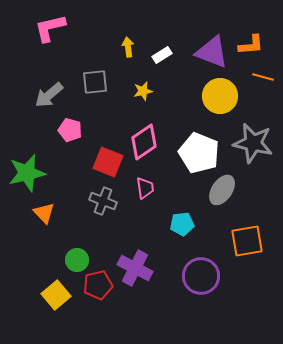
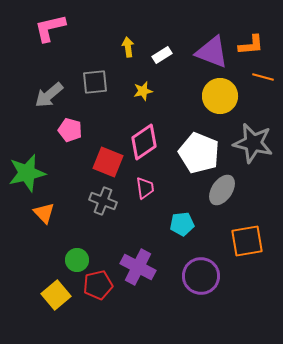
purple cross: moved 3 px right, 1 px up
